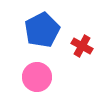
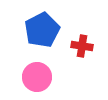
red cross: rotated 20 degrees counterclockwise
